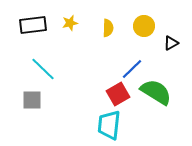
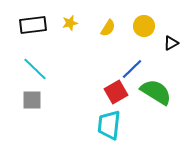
yellow semicircle: rotated 30 degrees clockwise
cyan line: moved 8 px left
red square: moved 2 px left, 2 px up
